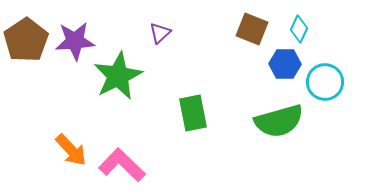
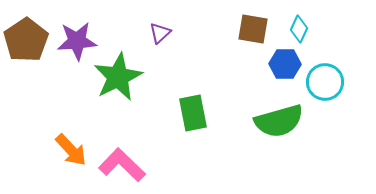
brown square: moved 1 px right; rotated 12 degrees counterclockwise
purple star: moved 2 px right
green star: moved 1 px down
